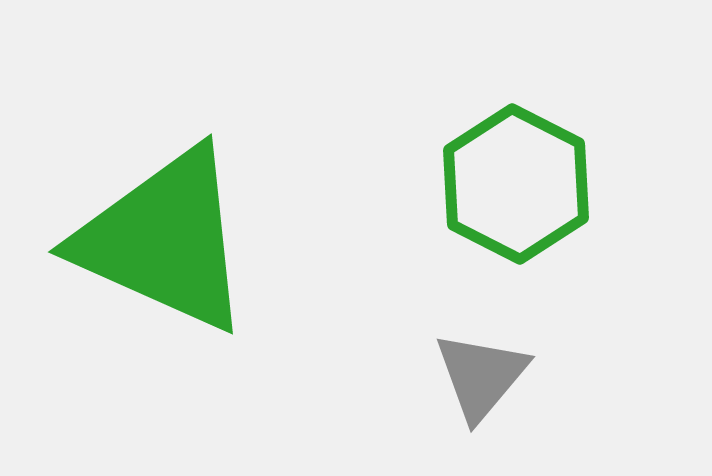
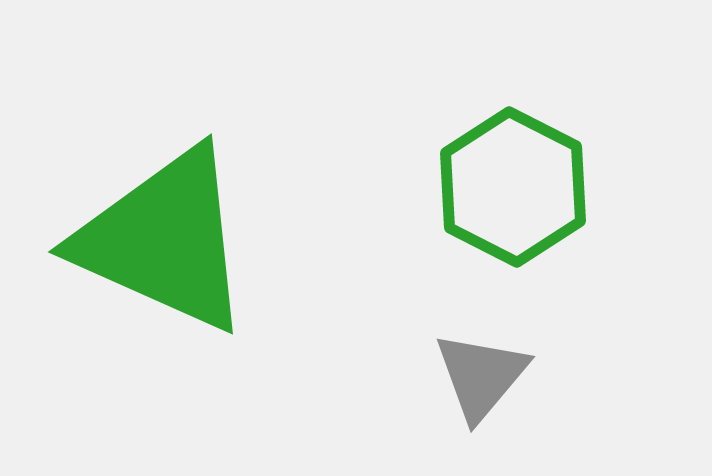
green hexagon: moved 3 px left, 3 px down
